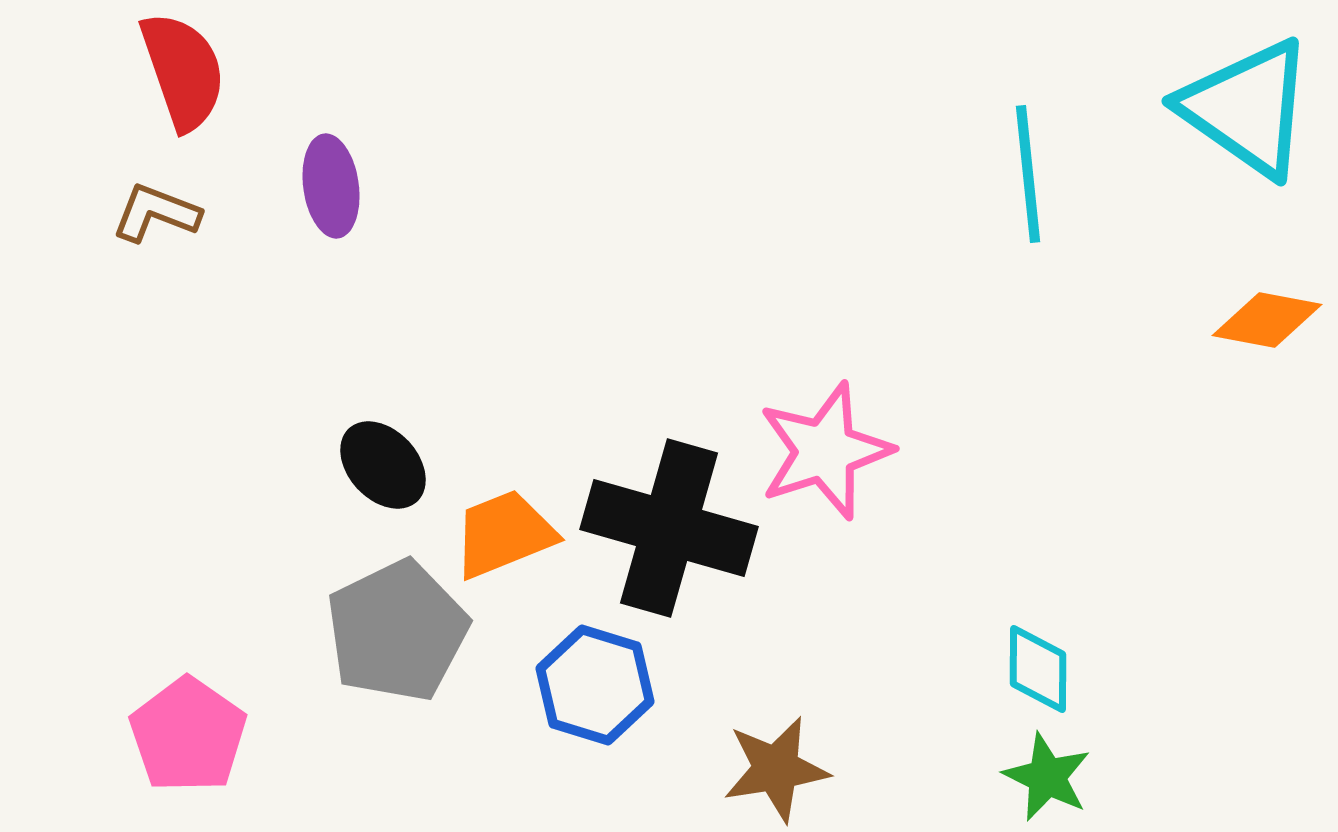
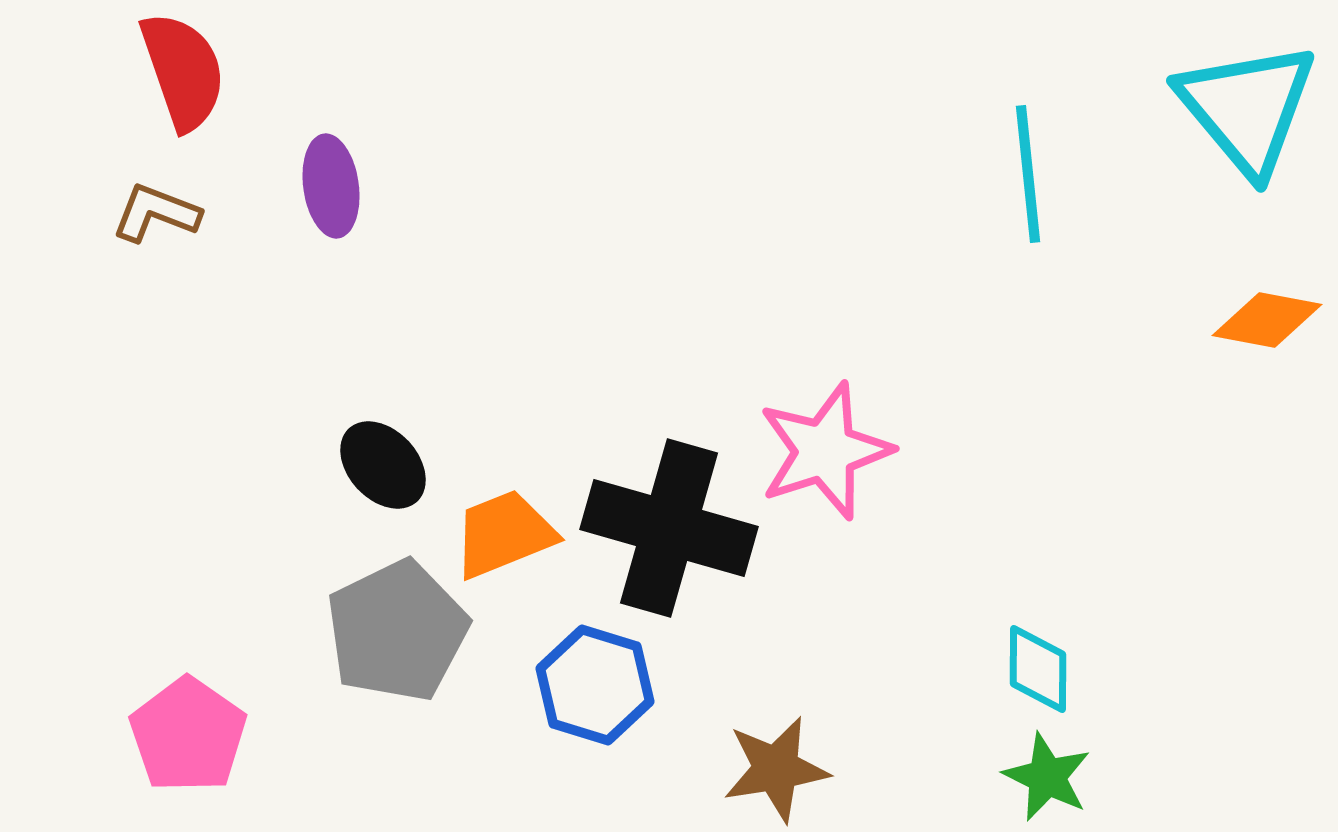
cyan triangle: rotated 15 degrees clockwise
